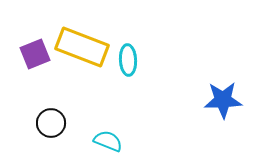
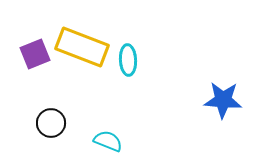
blue star: rotated 6 degrees clockwise
